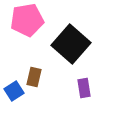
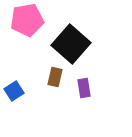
brown rectangle: moved 21 px right
